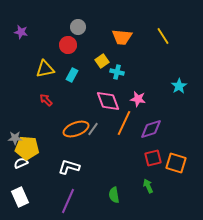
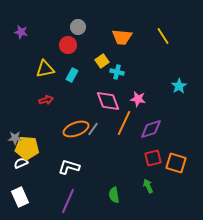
red arrow: rotated 120 degrees clockwise
